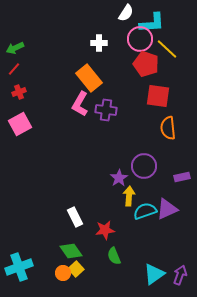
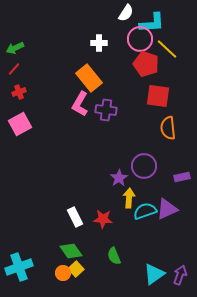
yellow arrow: moved 2 px down
red star: moved 2 px left, 11 px up; rotated 12 degrees clockwise
